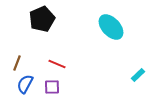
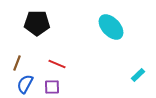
black pentagon: moved 5 px left, 4 px down; rotated 25 degrees clockwise
